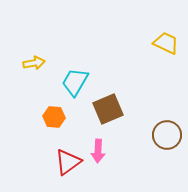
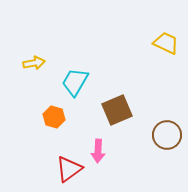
brown square: moved 9 px right, 1 px down
orange hexagon: rotated 10 degrees clockwise
red triangle: moved 1 px right, 7 px down
